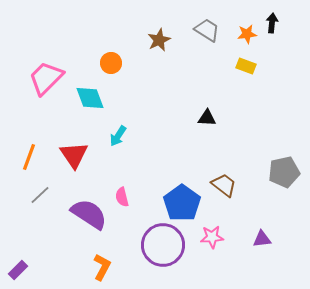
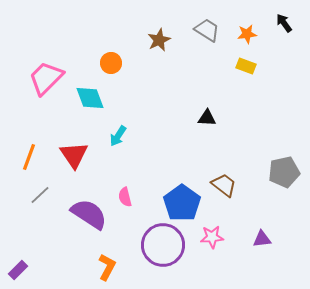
black arrow: moved 12 px right; rotated 42 degrees counterclockwise
pink semicircle: moved 3 px right
orange L-shape: moved 5 px right
